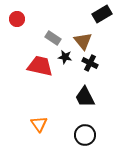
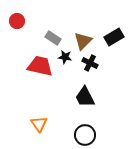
black rectangle: moved 12 px right, 23 px down
red circle: moved 2 px down
brown triangle: rotated 24 degrees clockwise
